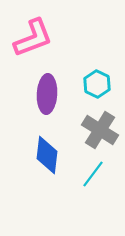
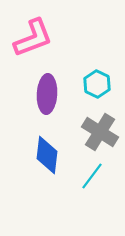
gray cross: moved 2 px down
cyan line: moved 1 px left, 2 px down
